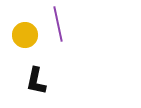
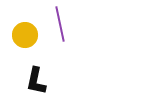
purple line: moved 2 px right
